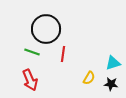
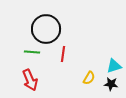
green line: rotated 14 degrees counterclockwise
cyan triangle: moved 1 px right, 3 px down
